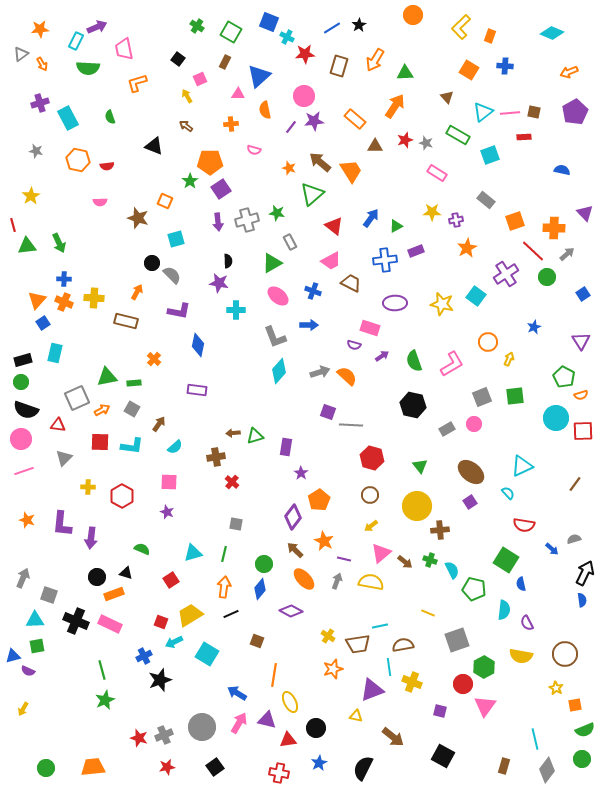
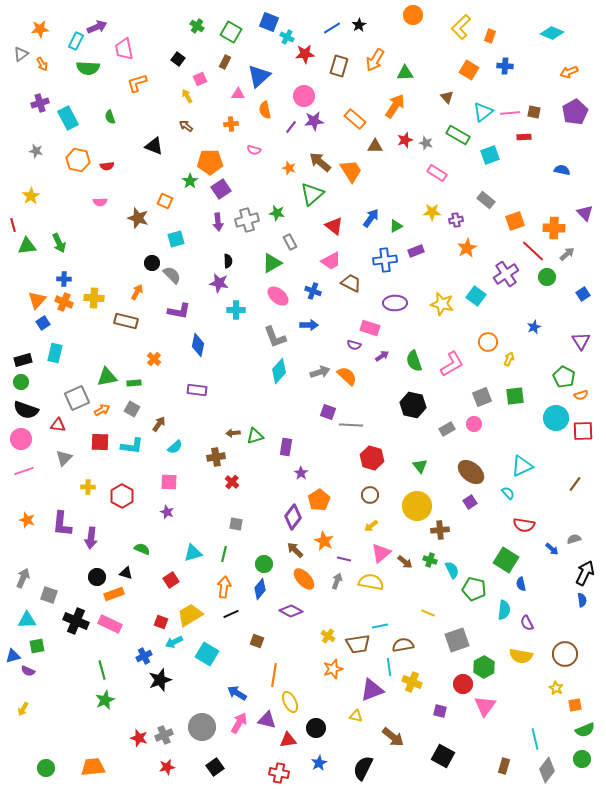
cyan triangle at (35, 620): moved 8 px left
